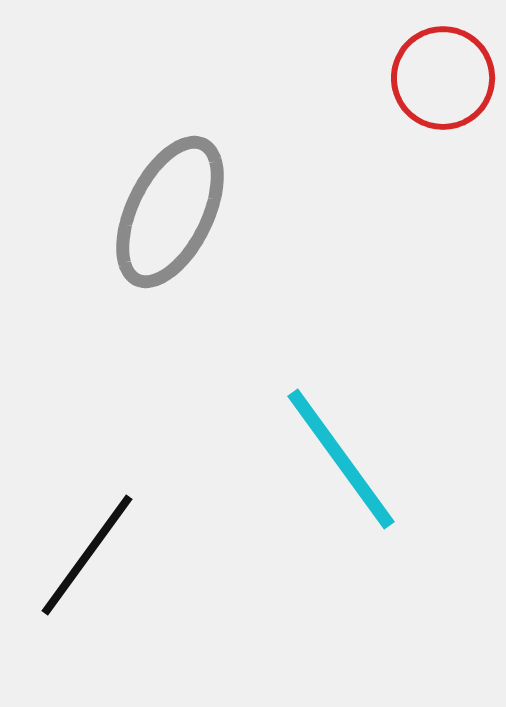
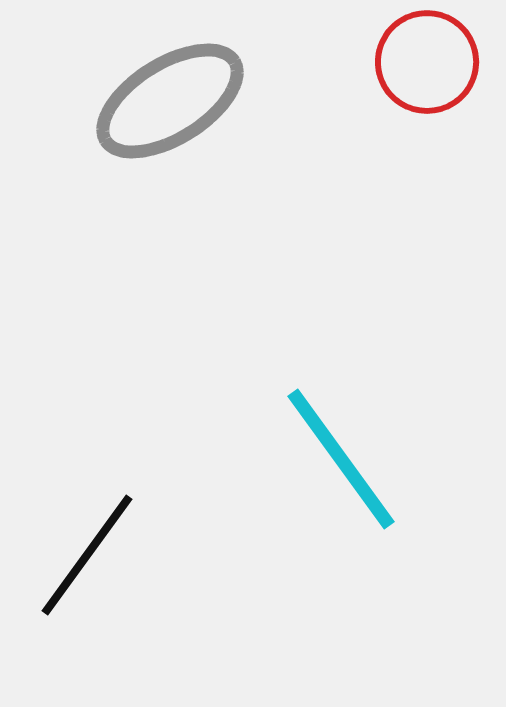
red circle: moved 16 px left, 16 px up
gray ellipse: moved 111 px up; rotated 32 degrees clockwise
